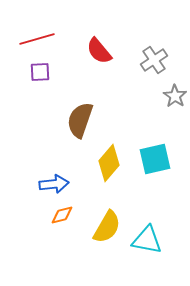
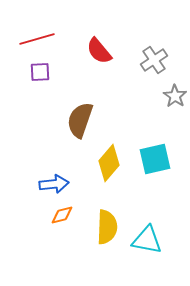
yellow semicircle: rotated 28 degrees counterclockwise
